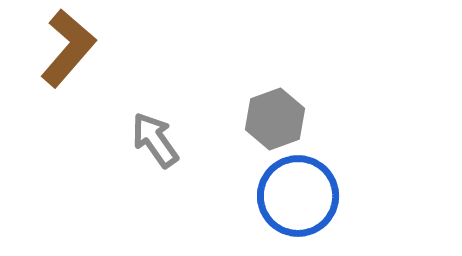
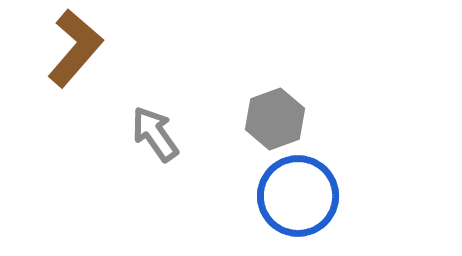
brown L-shape: moved 7 px right
gray arrow: moved 6 px up
